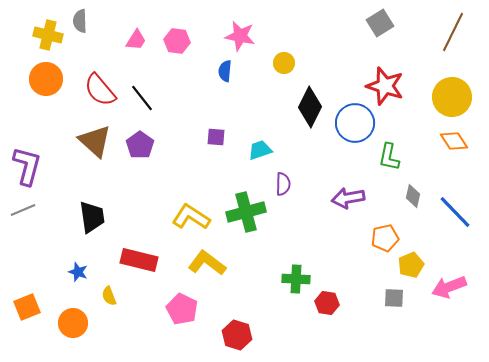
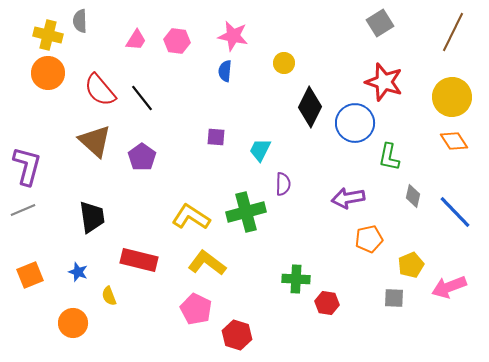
pink star at (240, 36): moved 7 px left
orange circle at (46, 79): moved 2 px right, 6 px up
red star at (385, 86): moved 1 px left, 4 px up
purple pentagon at (140, 145): moved 2 px right, 12 px down
cyan trapezoid at (260, 150): rotated 45 degrees counterclockwise
orange pentagon at (385, 238): moved 16 px left, 1 px down
orange square at (27, 307): moved 3 px right, 32 px up
pink pentagon at (182, 309): moved 14 px right
